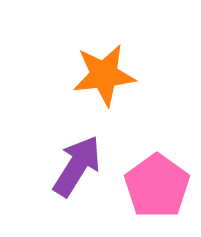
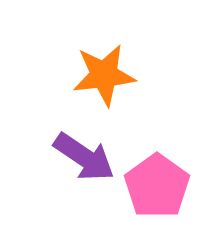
purple arrow: moved 7 px right, 9 px up; rotated 92 degrees clockwise
